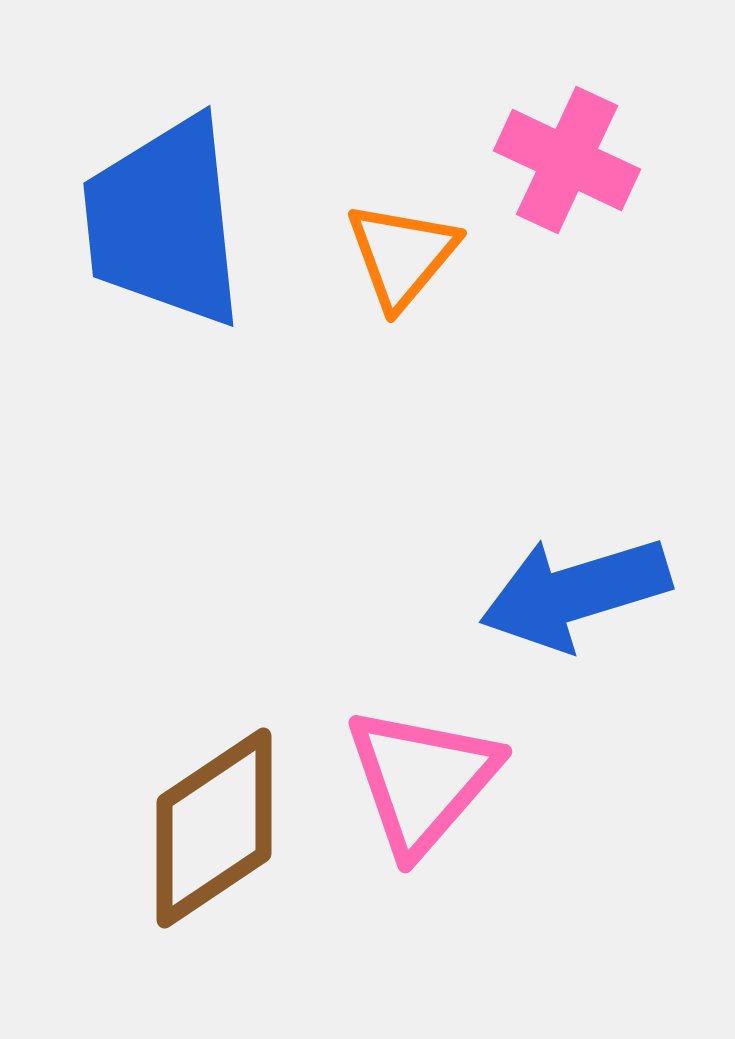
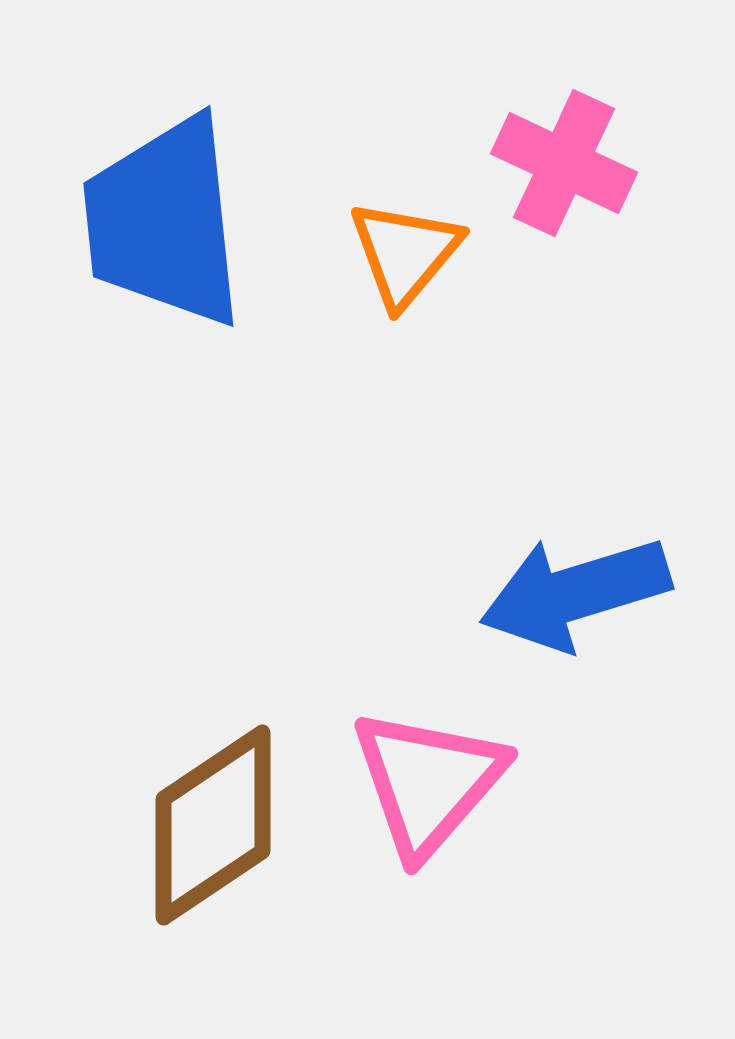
pink cross: moved 3 px left, 3 px down
orange triangle: moved 3 px right, 2 px up
pink triangle: moved 6 px right, 2 px down
brown diamond: moved 1 px left, 3 px up
